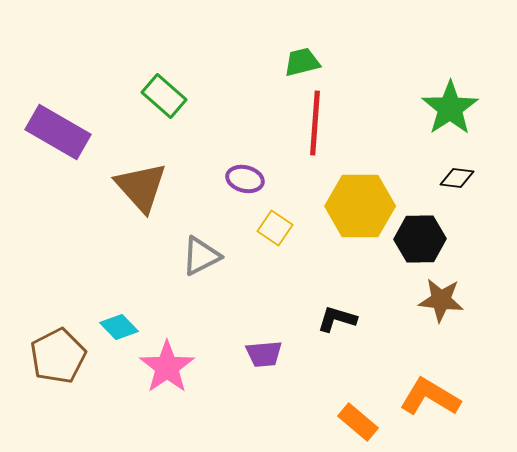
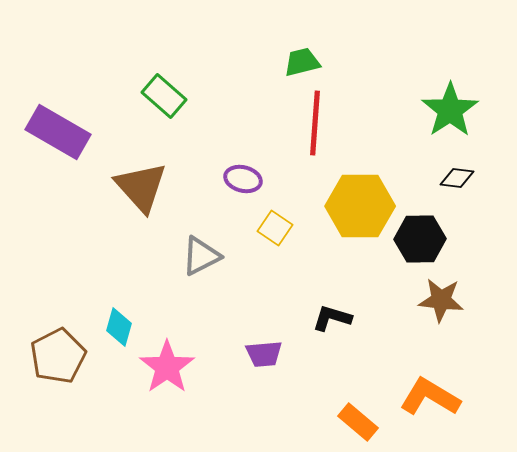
green star: moved 2 px down
purple ellipse: moved 2 px left
black L-shape: moved 5 px left, 1 px up
cyan diamond: rotated 60 degrees clockwise
